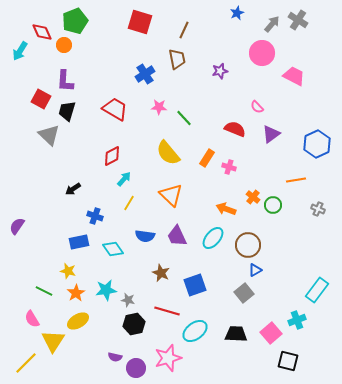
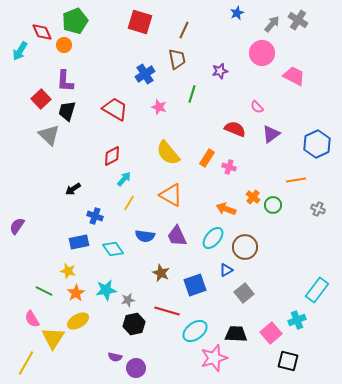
red square at (41, 99): rotated 18 degrees clockwise
pink star at (159, 107): rotated 14 degrees clockwise
green line at (184, 118): moved 8 px right, 24 px up; rotated 60 degrees clockwise
orange triangle at (171, 195): rotated 15 degrees counterclockwise
brown circle at (248, 245): moved 3 px left, 2 px down
blue triangle at (255, 270): moved 29 px left
gray star at (128, 300): rotated 24 degrees counterclockwise
yellow triangle at (53, 341): moved 3 px up
pink star at (168, 358): moved 46 px right
yellow line at (26, 363): rotated 15 degrees counterclockwise
